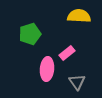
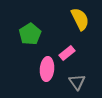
yellow semicircle: moved 1 px right, 3 px down; rotated 60 degrees clockwise
green pentagon: rotated 15 degrees counterclockwise
